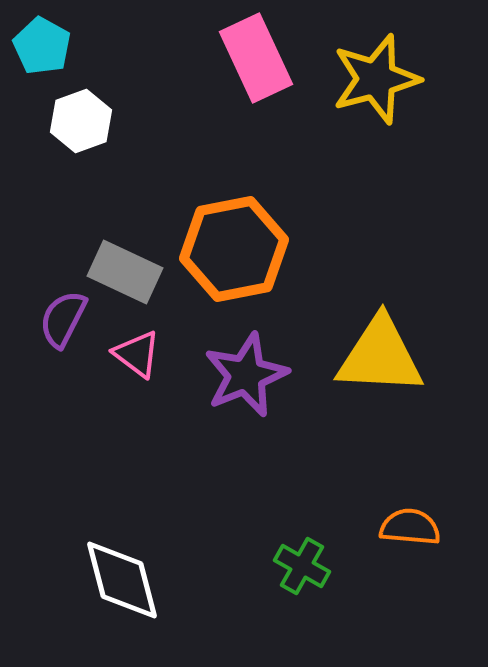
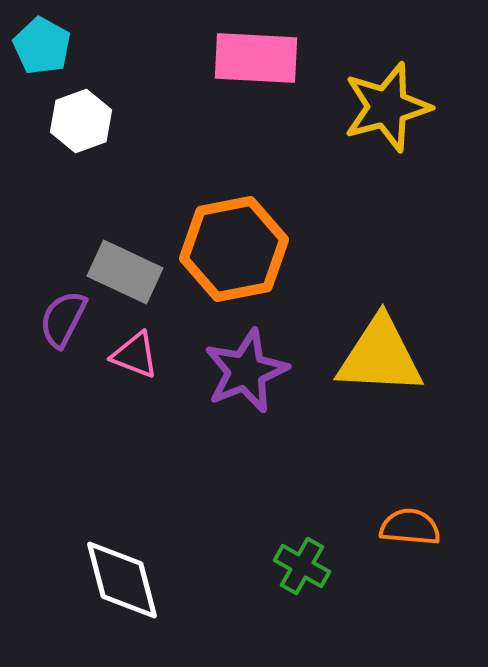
pink rectangle: rotated 62 degrees counterclockwise
yellow star: moved 11 px right, 28 px down
pink triangle: moved 2 px left, 1 px down; rotated 16 degrees counterclockwise
purple star: moved 4 px up
